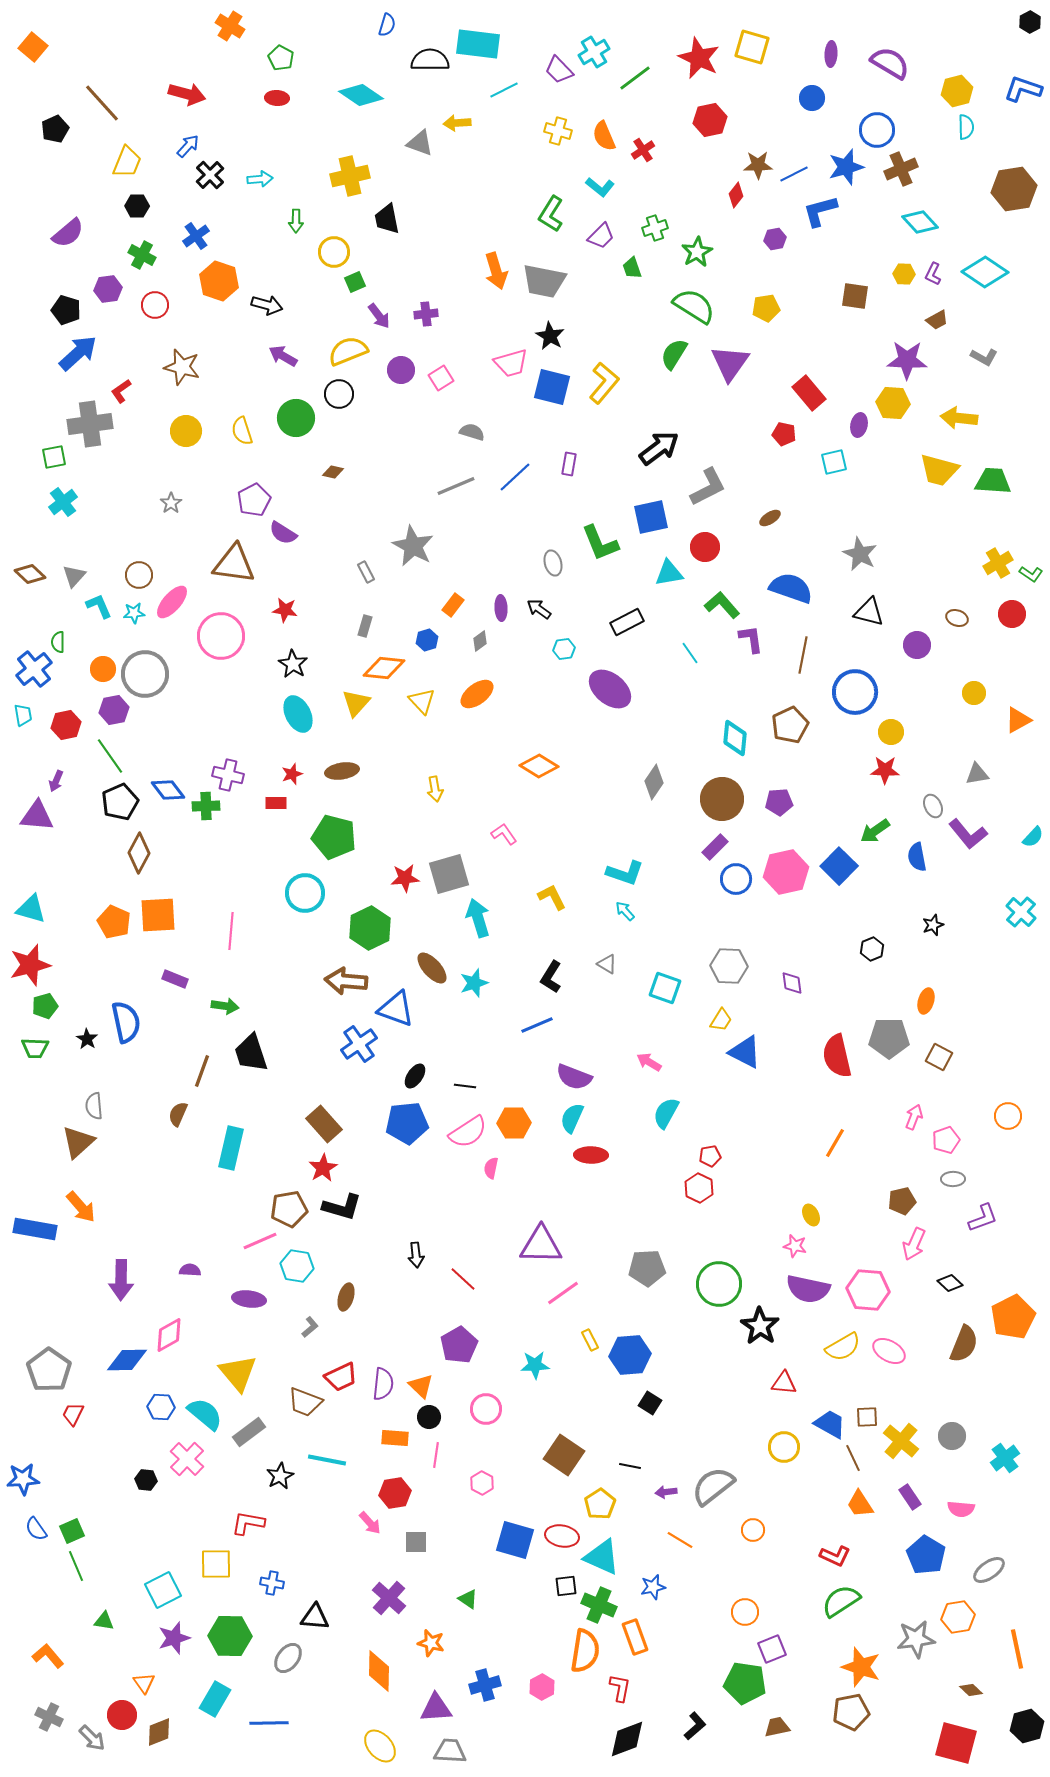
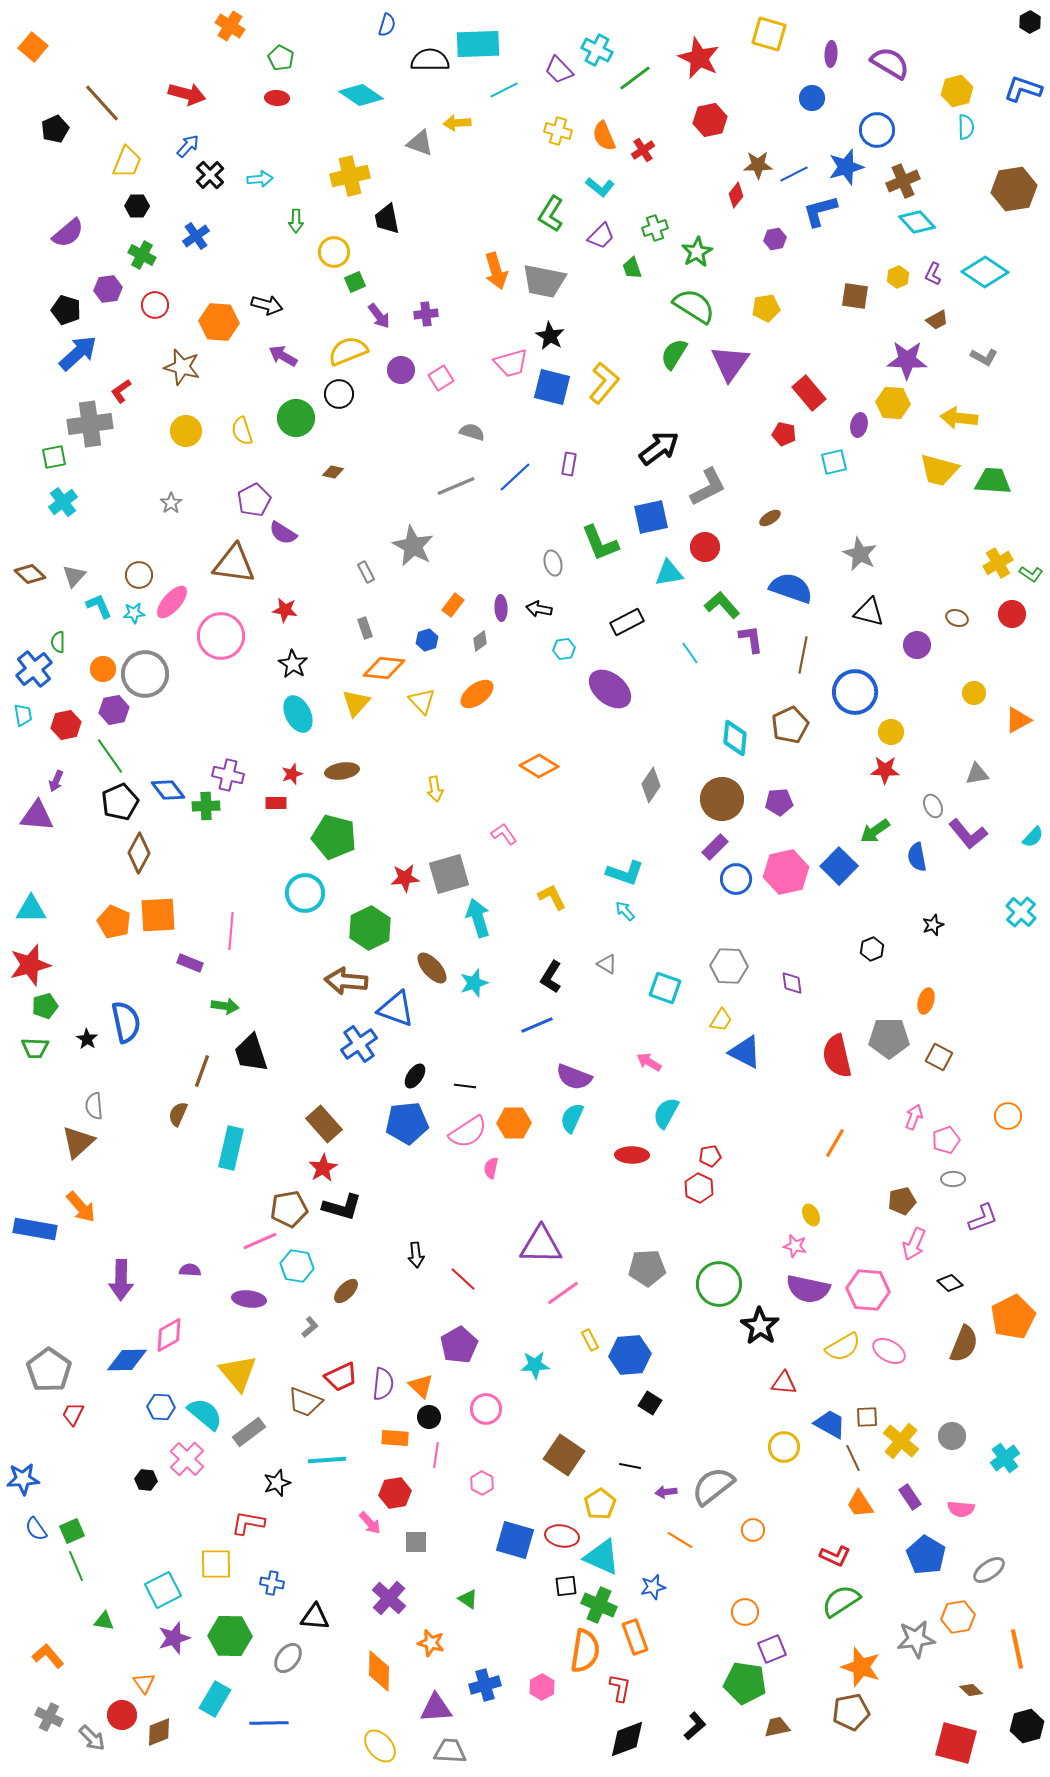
cyan rectangle at (478, 44): rotated 9 degrees counterclockwise
yellow square at (752, 47): moved 17 px right, 13 px up
cyan cross at (594, 52): moved 3 px right, 2 px up; rotated 32 degrees counterclockwise
brown cross at (901, 169): moved 2 px right, 12 px down
cyan diamond at (920, 222): moved 3 px left
yellow hexagon at (904, 274): moved 6 px left, 3 px down; rotated 25 degrees counterclockwise
orange hexagon at (219, 281): moved 41 px down; rotated 15 degrees counterclockwise
black arrow at (539, 609): rotated 25 degrees counterclockwise
gray rectangle at (365, 626): moved 2 px down; rotated 35 degrees counterclockwise
gray diamond at (654, 782): moved 3 px left, 3 px down
cyan triangle at (31, 909): rotated 16 degrees counterclockwise
purple rectangle at (175, 979): moved 15 px right, 16 px up
red ellipse at (591, 1155): moved 41 px right
brown ellipse at (346, 1297): moved 6 px up; rotated 28 degrees clockwise
cyan line at (327, 1460): rotated 15 degrees counterclockwise
black star at (280, 1476): moved 3 px left, 7 px down; rotated 8 degrees clockwise
